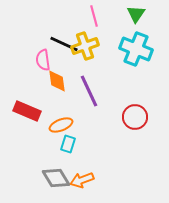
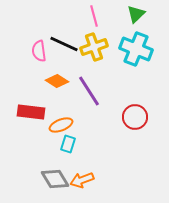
green triangle: rotated 12 degrees clockwise
yellow cross: moved 9 px right, 1 px down
pink semicircle: moved 4 px left, 9 px up
orange diamond: rotated 50 degrees counterclockwise
purple line: rotated 8 degrees counterclockwise
red rectangle: moved 4 px right, 1 px down; rotated 16 degrees counterclockwise
gray diamond: moved 1 px left, 1 px down
